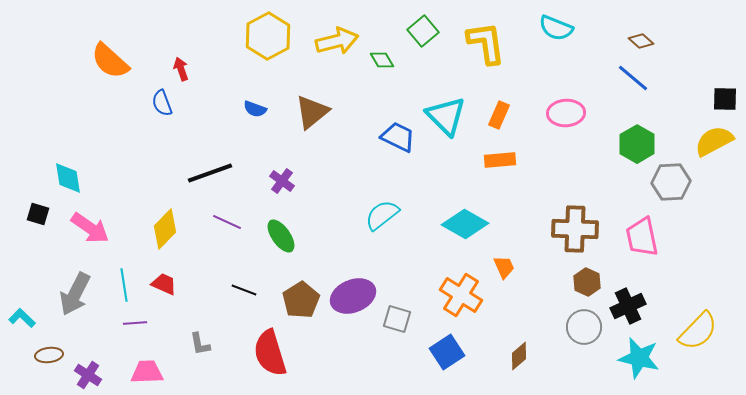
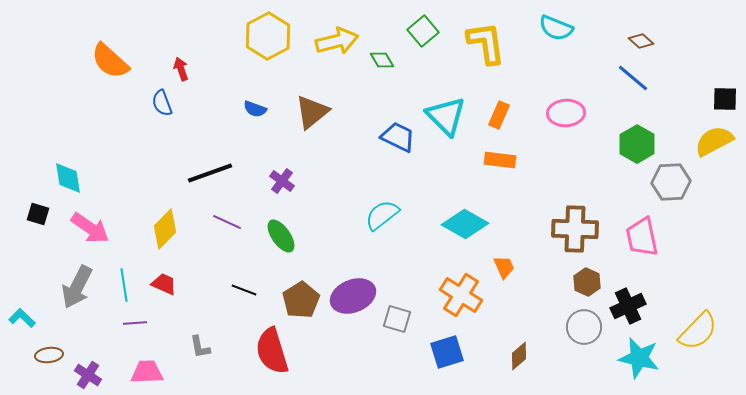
orange rectangle at (500, 160): rotated 12 degrees clockwise
gray arrow at (75, 294): moved 2 px right, 7 px up
gray L-shape at (200, 344): moved 3 px down
blue square at (447, 352): rotated 16 degrees clockwise
red semicircle at (270, 353): moved 2 px right, 2 px up
